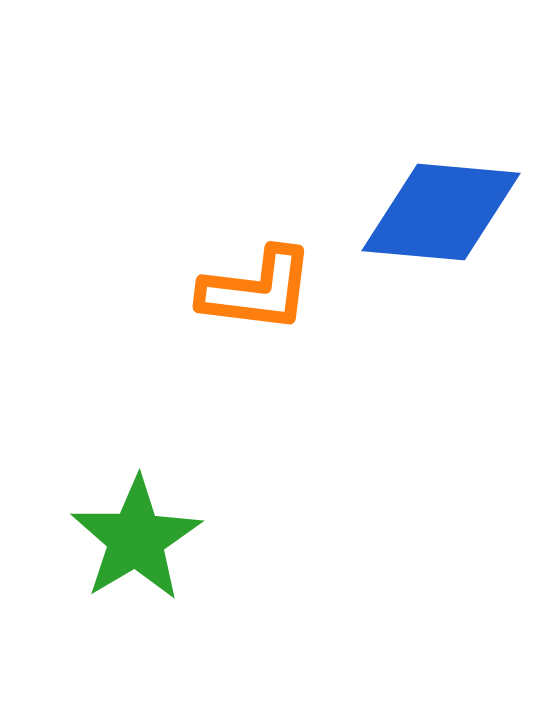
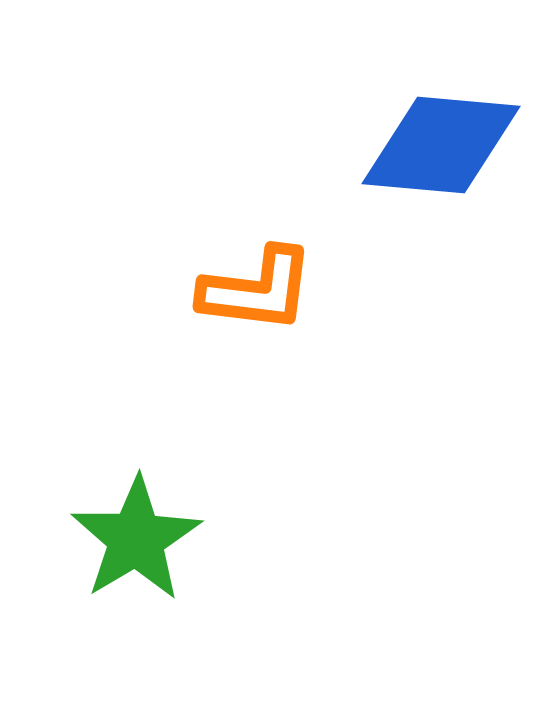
blue diamond: moved 67 px up
